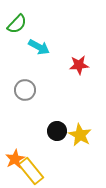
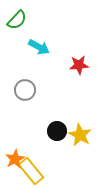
green semicircle: moved 4 px up
